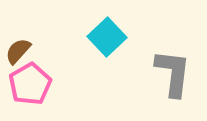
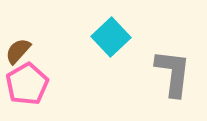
cyan square: moved 4 px right
pink pentagon: moved 3 px left
